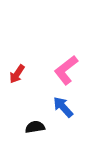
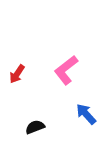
blue arrow: moved 23 px right, 7 px down
black semicircle: rotated 12 degrees counterclockwise
